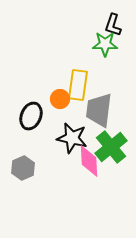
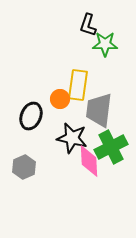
black L-shape: moved 25 px left
green cross: rotated 12 degrees clockwise
gray hexagon: moved 1 px right, 1 px up
